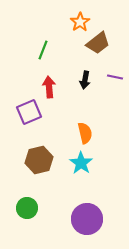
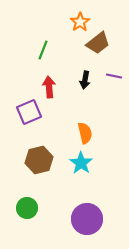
purple line: moved 1 px left, 1 px up
